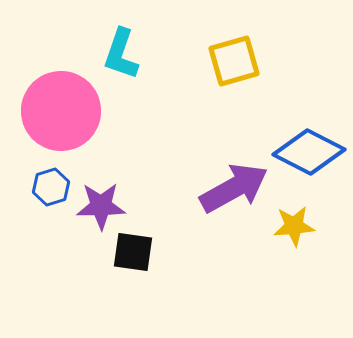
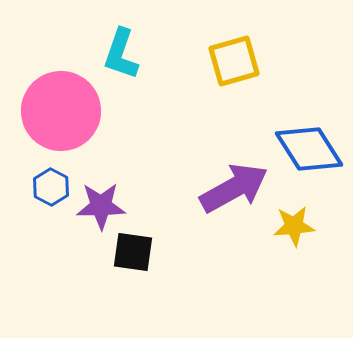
blue diamond: moved 3 px up; rotated 30 degrees clockwise
blue hexagon: rotated 15 degrees counterclockwise
